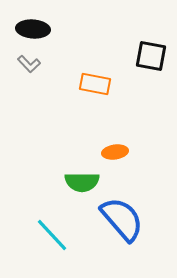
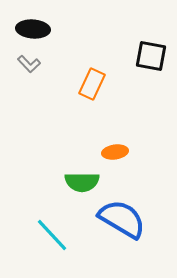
orange rectangle: moved 3 px left; rotated 76 degrees counterclockwise
blue semicircle: rotated 18 degrees counterclockwise
